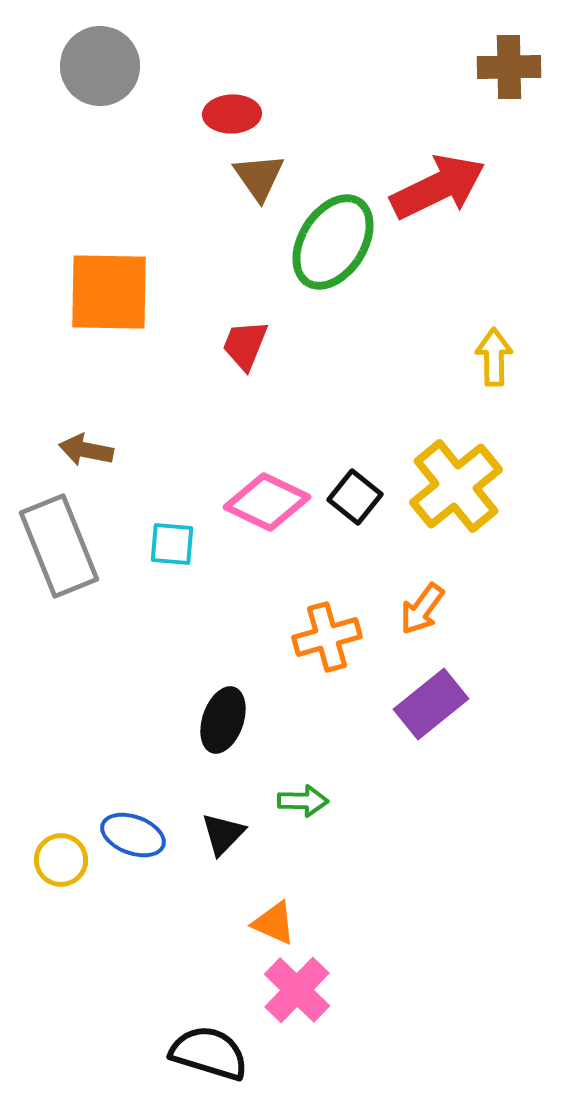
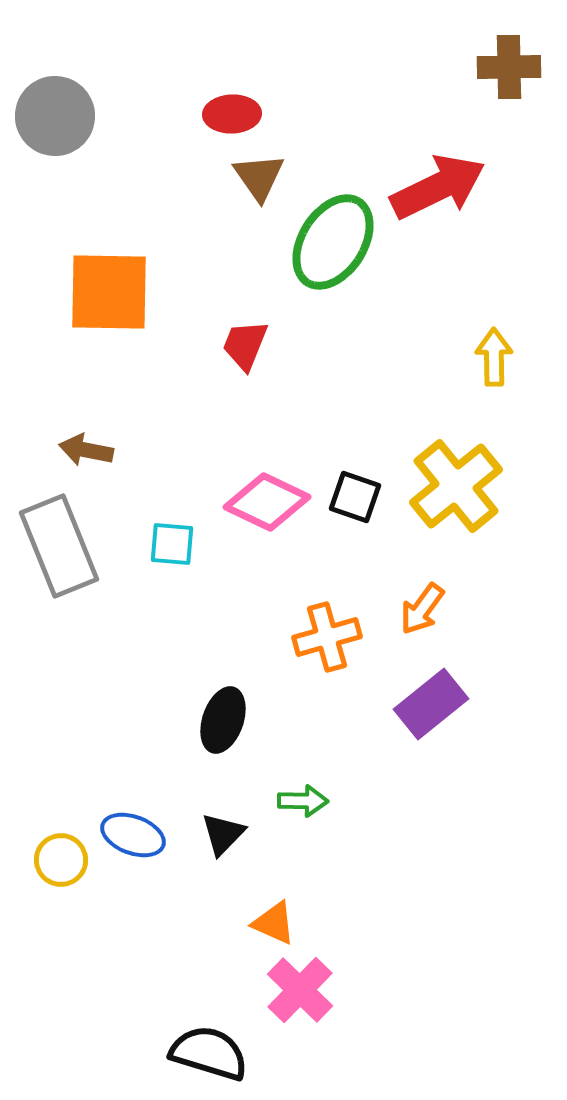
gray circle: moved 45 px left, 50 px down
black square: rotated 20 degrees counterclockwise
pink cross: moved 3 px right
